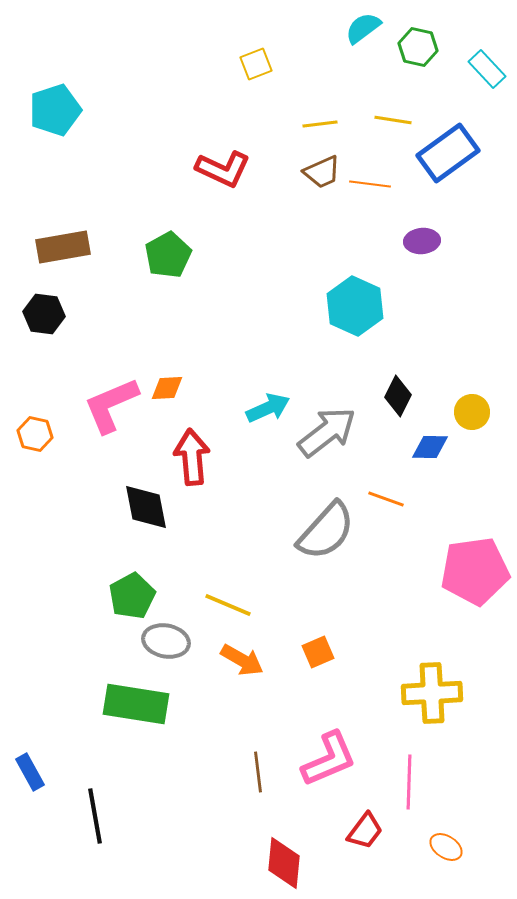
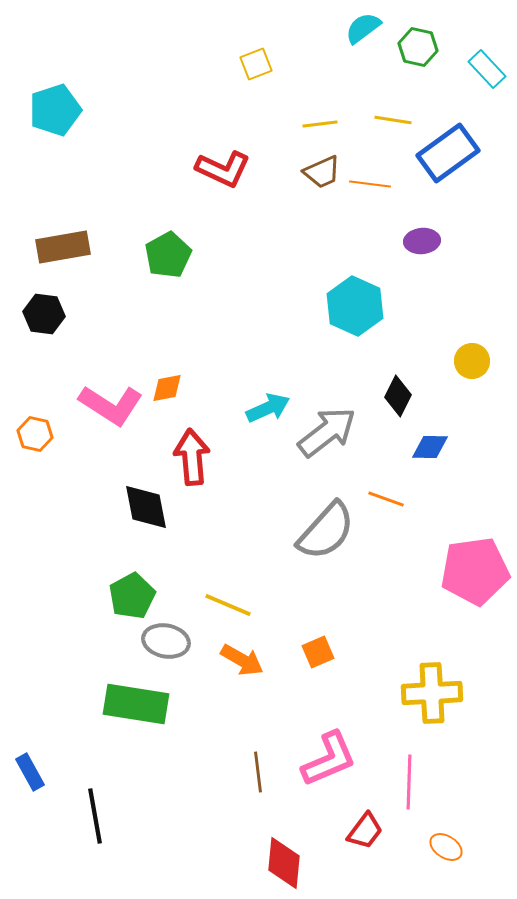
orange diamond at (167, 388): rotated 8 degrees counterclockwise
pink L-shape at (111, 405): rotated 124 degrees counterclockwise
yellow circle at (472, 412): moved 51 px up
